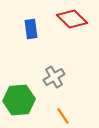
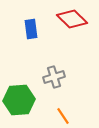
gray cross: rotated 15 degrees clockwise
